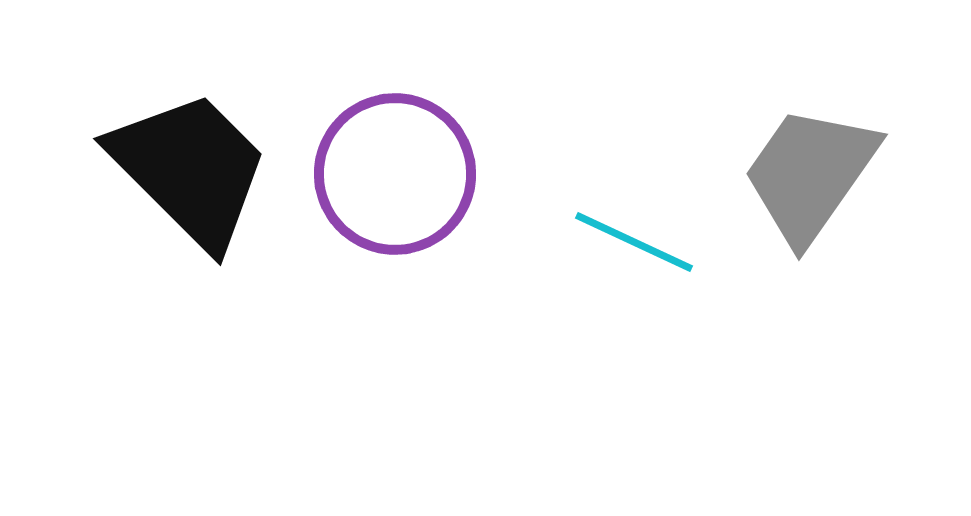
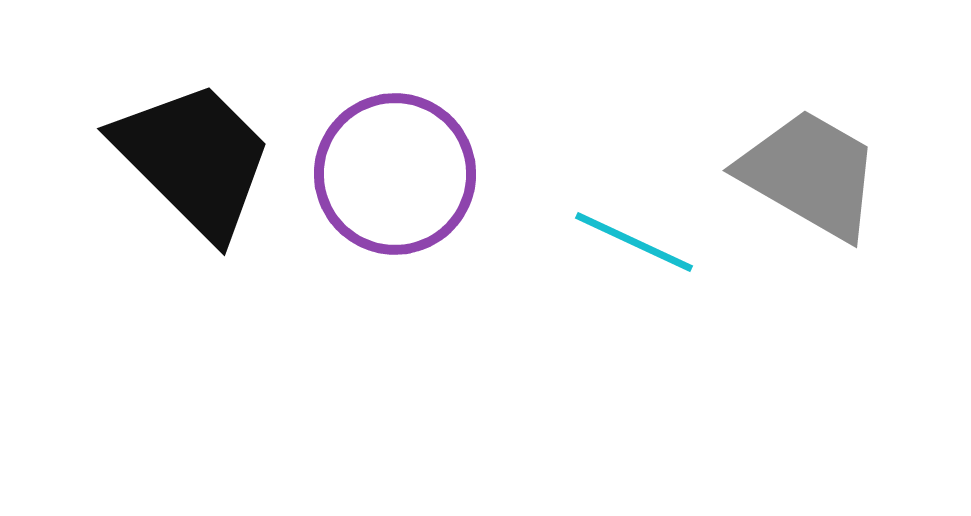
black trapezoid: moved 4 px right, 10 px up
gray trapezoid: rotated 85 degrees clockwise
